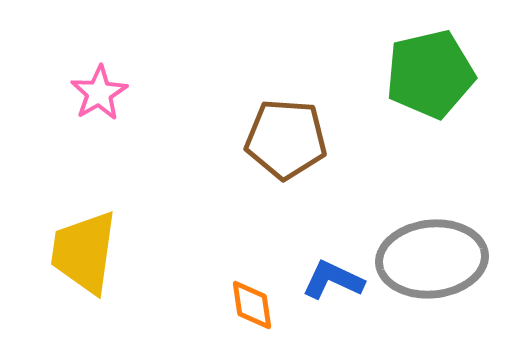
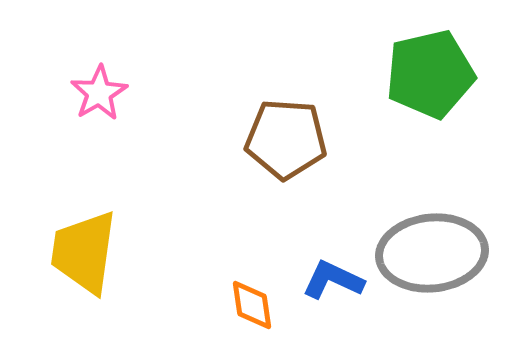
gray ellipse: moved 6 px up
